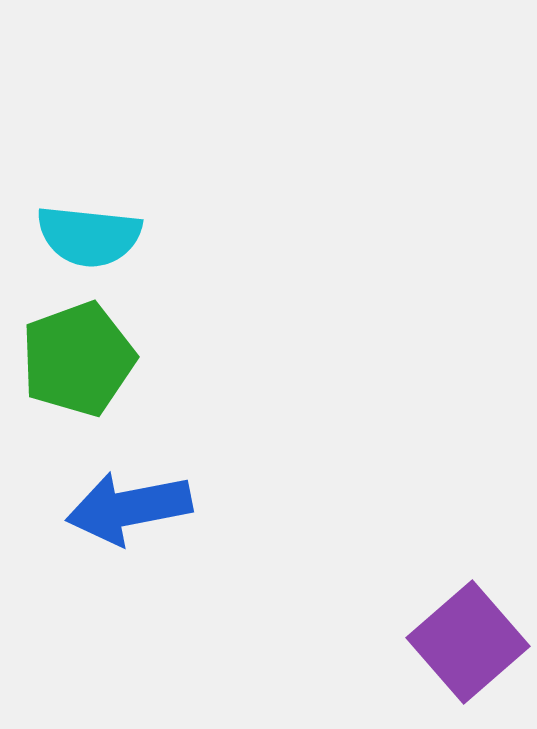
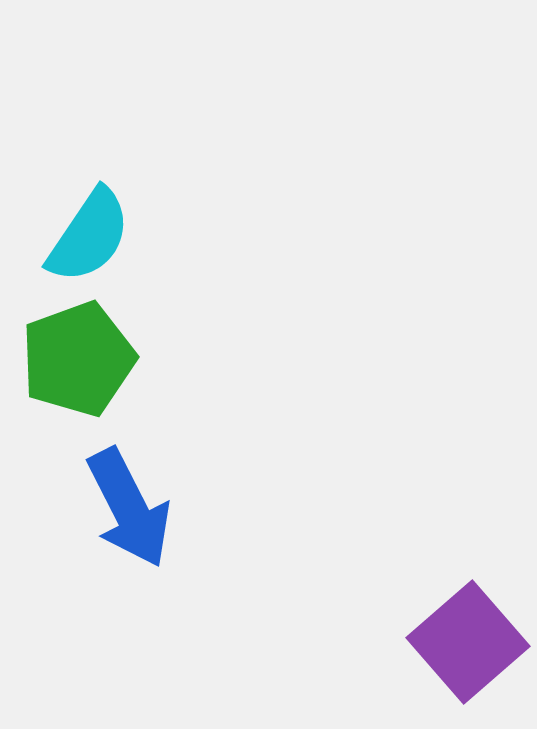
cyan semicircle: rotated 62 degrees counterclockwise
blue arrow: rotated 106 degrees counterclockwise
